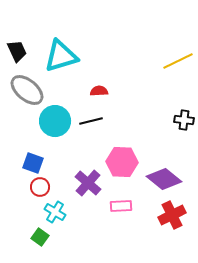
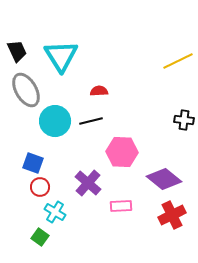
cyan triangle: rotated 45 degrees counterclockwise
gray ellipse: moved 1 px left; rotated 20 degrees clockwise
pink hexagon: moved 10 px up
